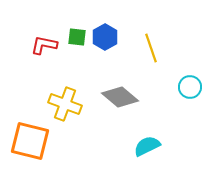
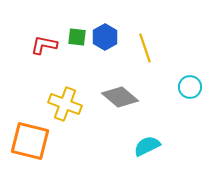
yellow line: moved 6 px left
